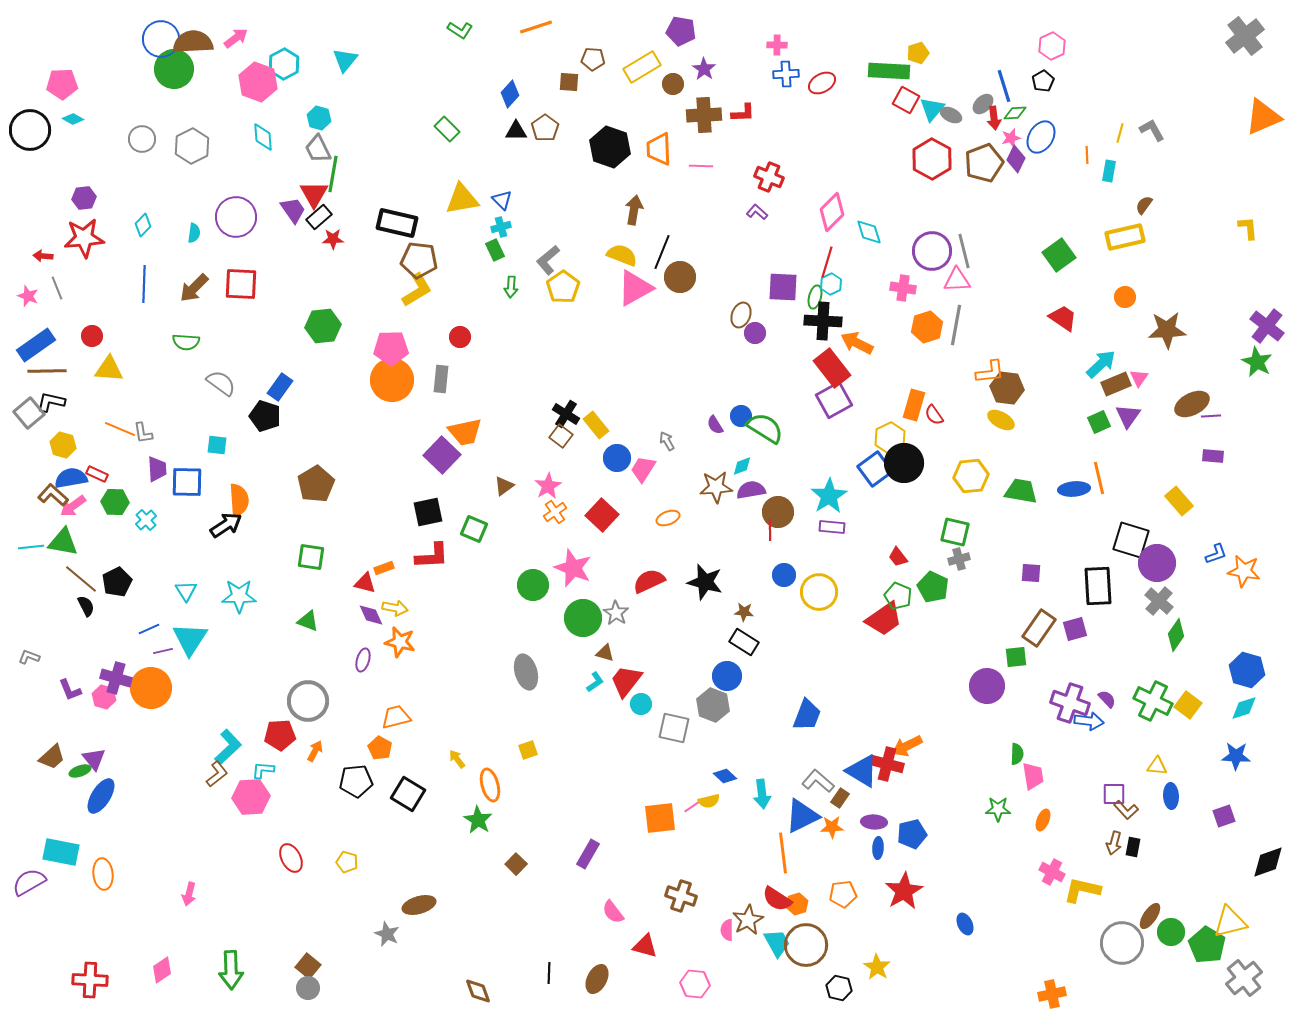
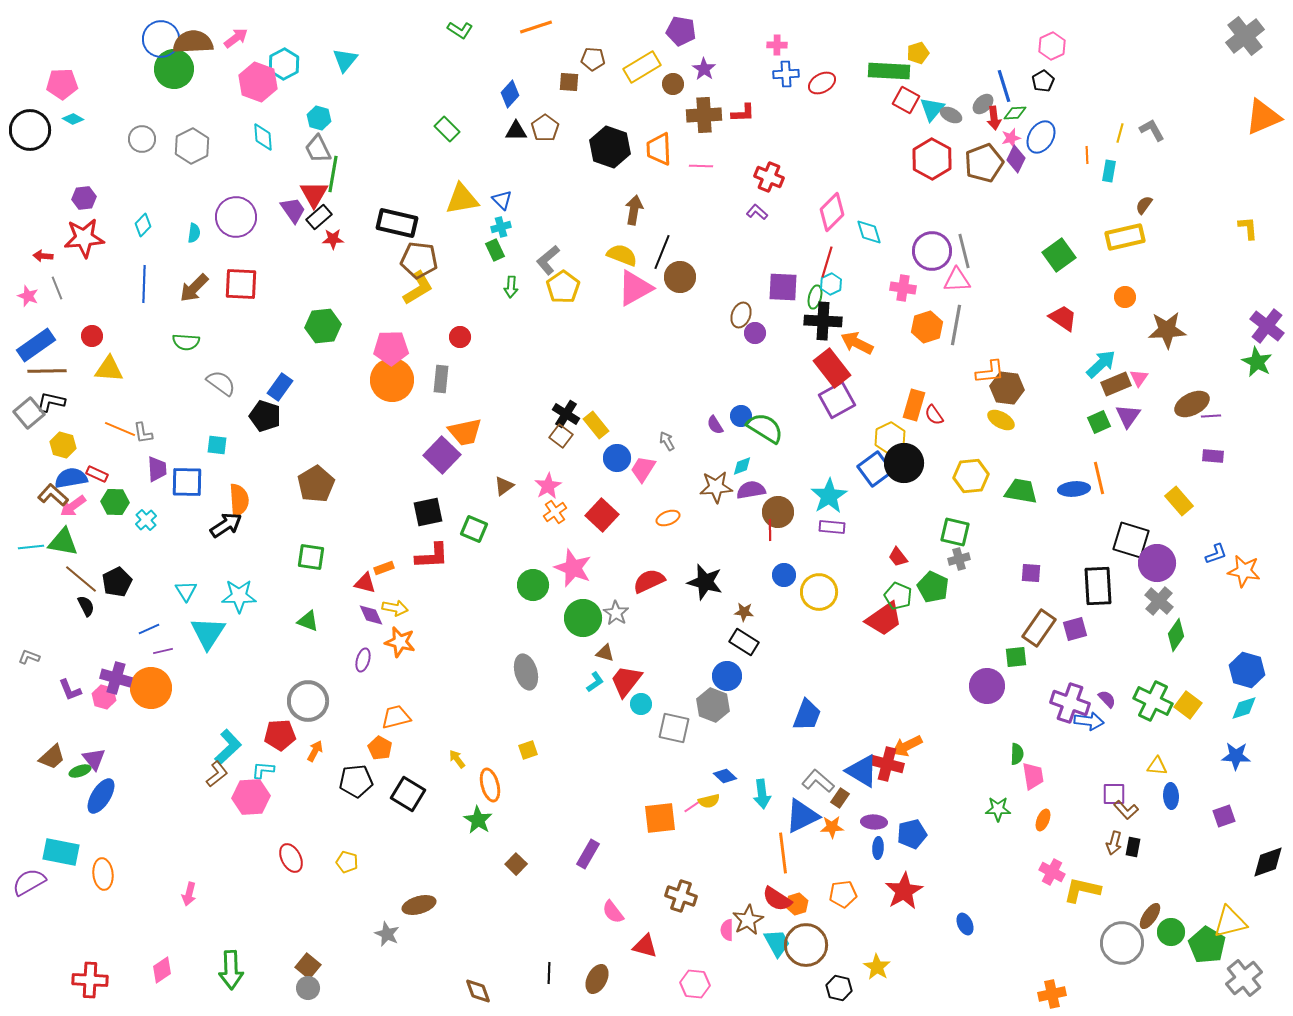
yellow L-shape at (417, 290): moved 1 px right, 2 px up
purple square at (834, 400): moved 3 px right
cyan triangle at (190, 639): moved 18 px right, 6 px up
